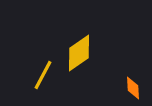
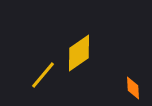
yellow line: rotated 12 degrees clockwise
